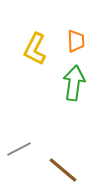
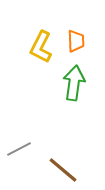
yellow L-shape: moved 6 px right, 2 px up
